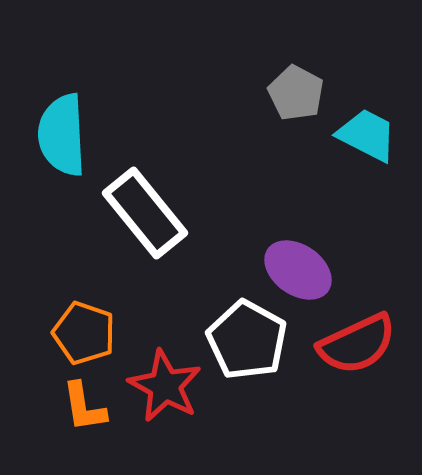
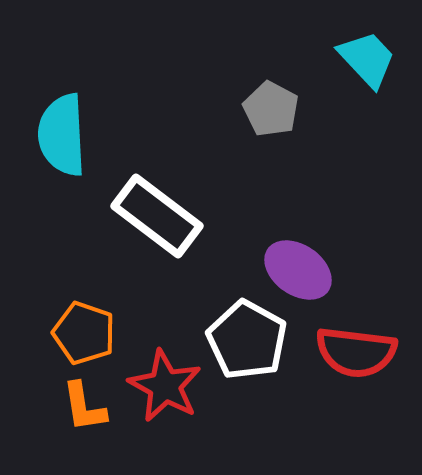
gray pentagon: moved 25 px left, 16 px down
cyan trapezoid: moved 76 px up; rotated 20 degrees clockwise
white rectangle: moved 12 px right, 3 px down; rotated 14 degrees counterclockwise
red semicircle: moved 1 px left, 8 px down; rotated 32 degrees clockwise
